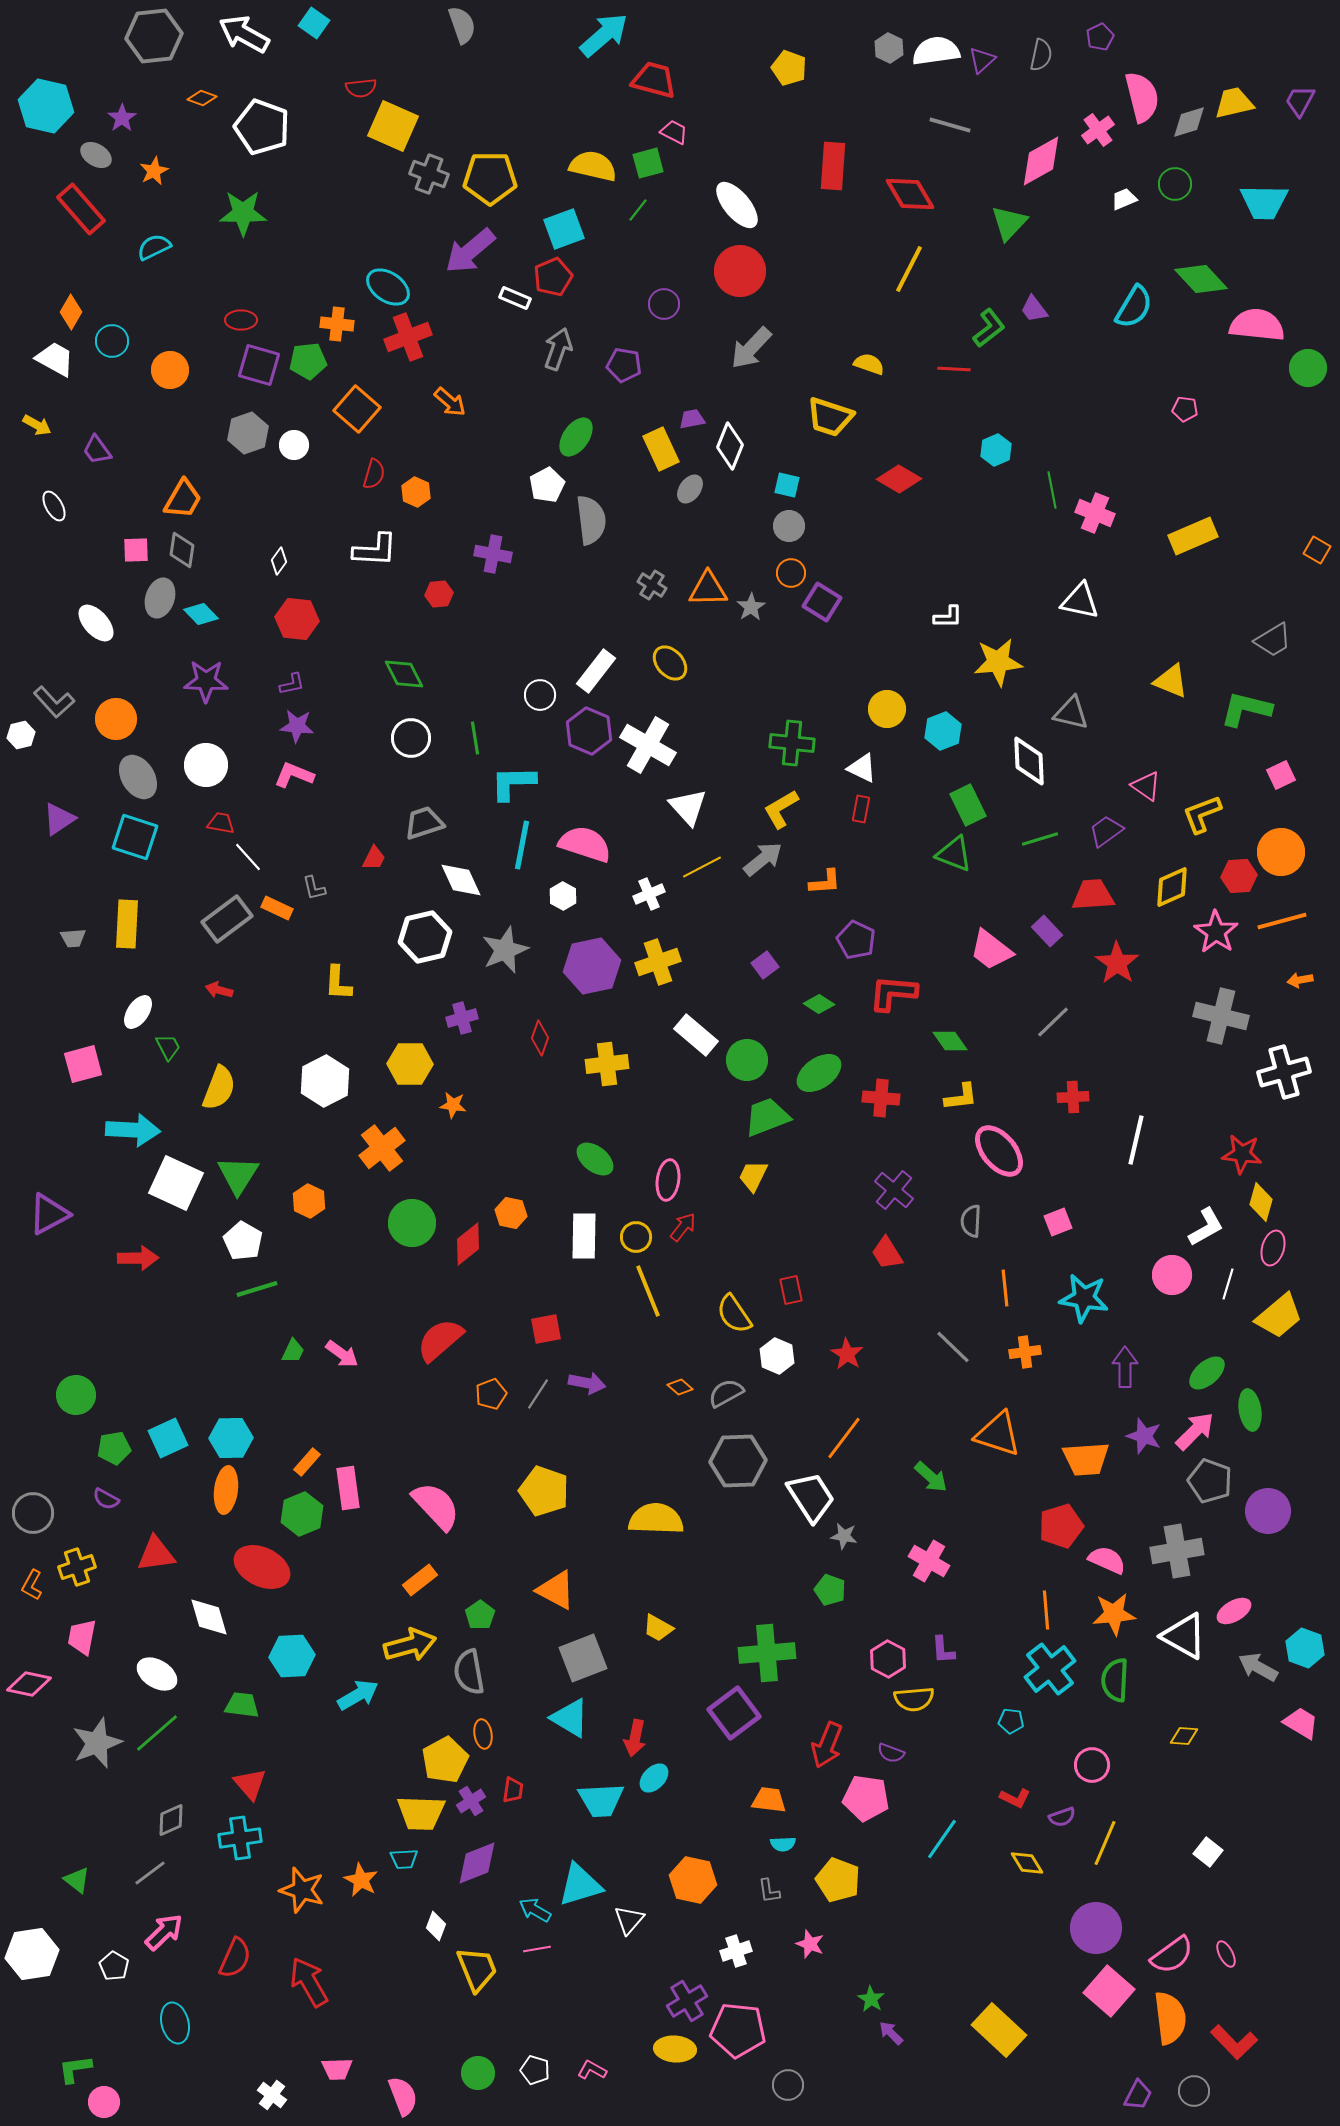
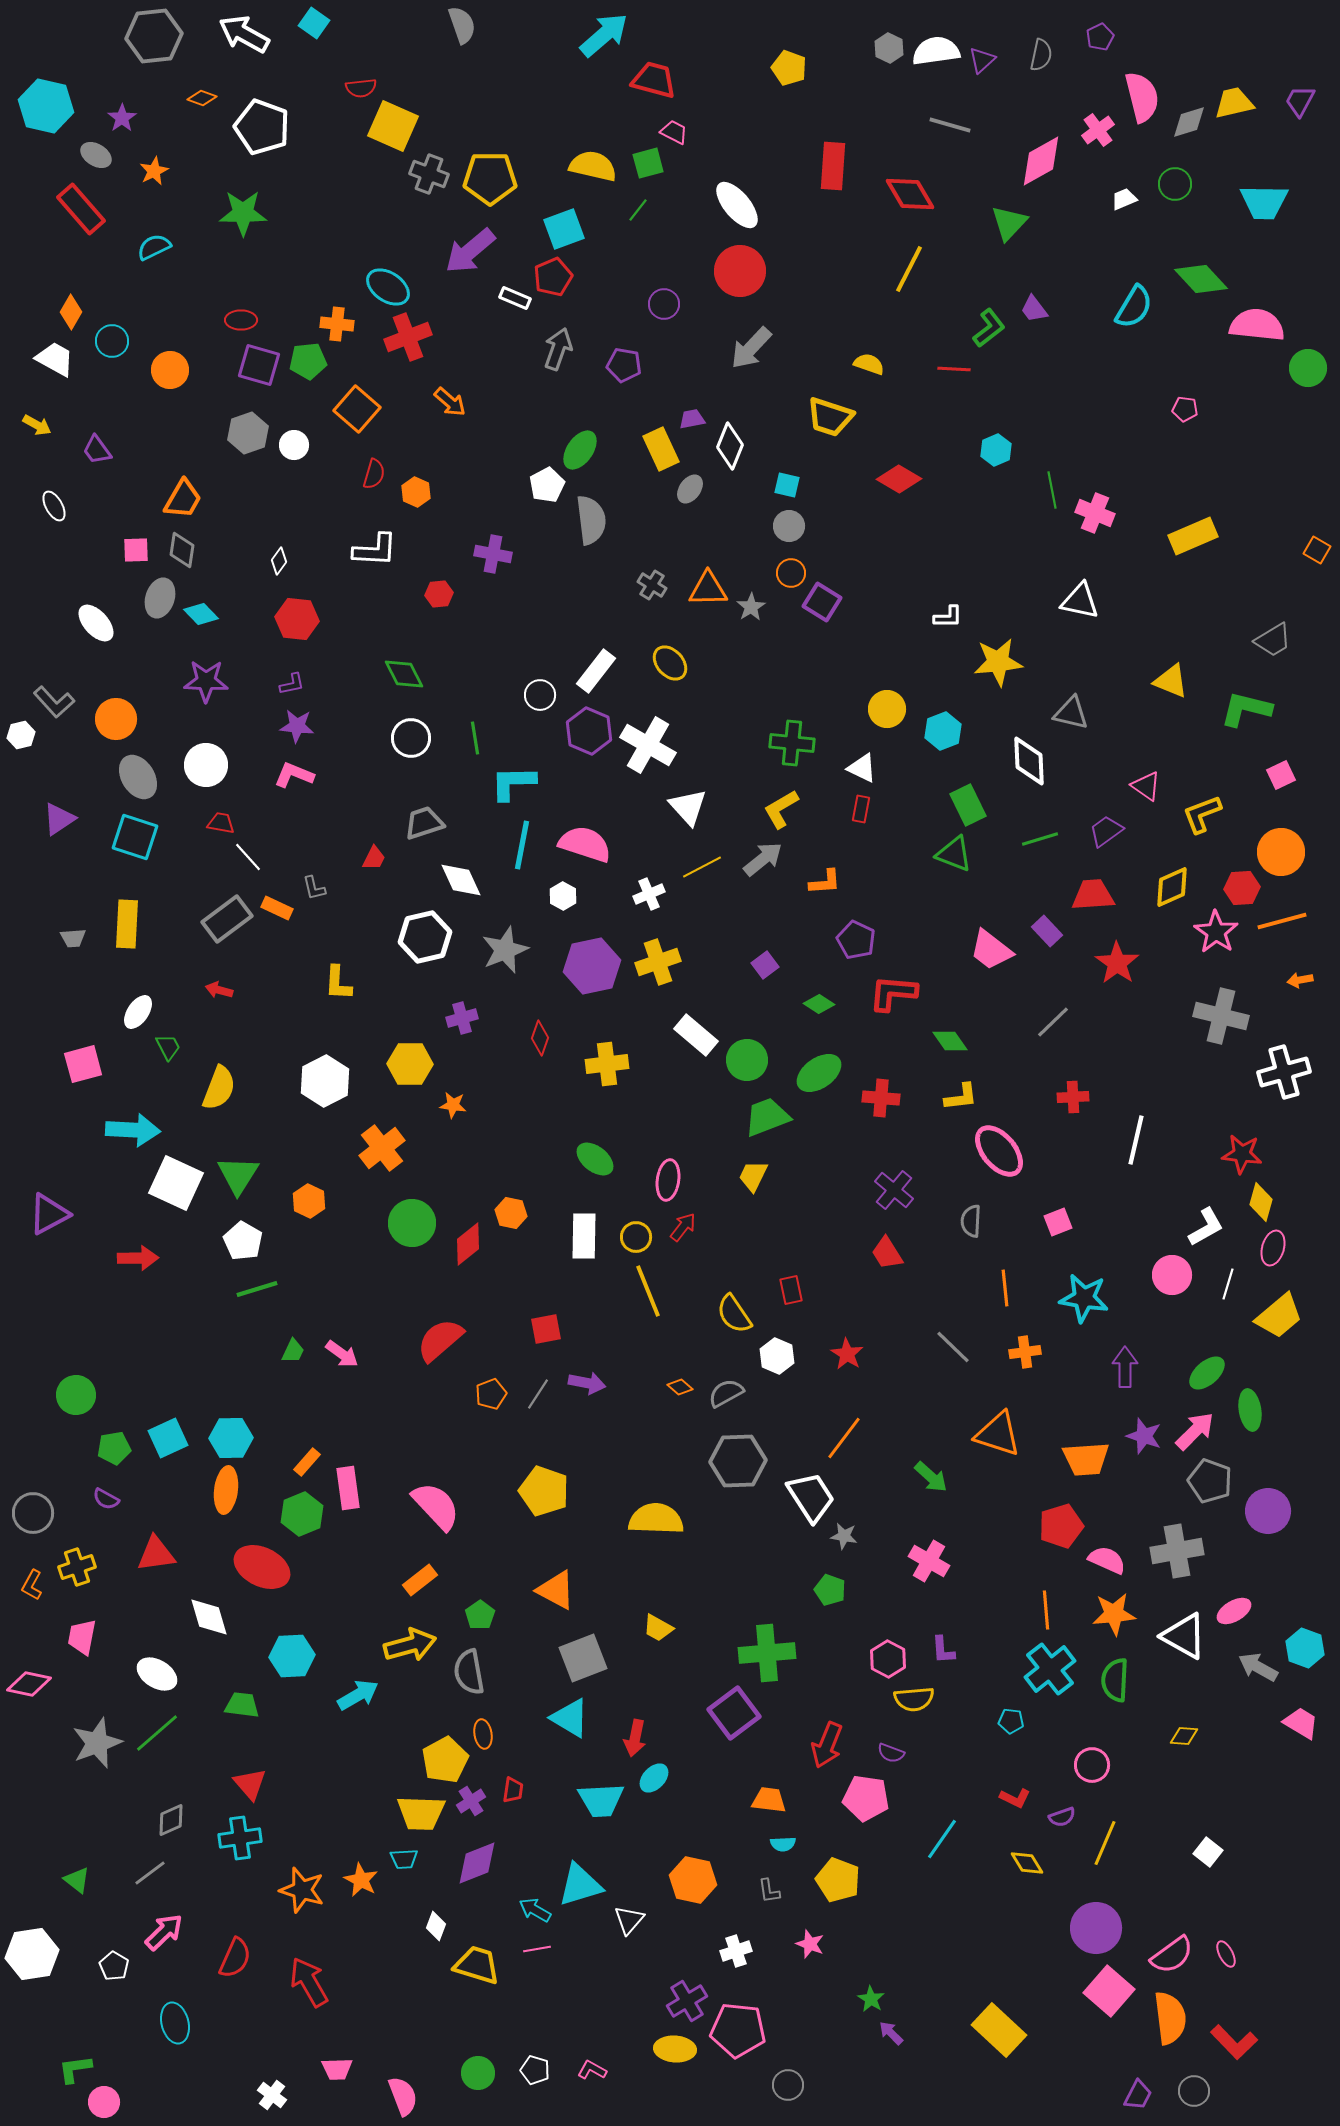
green ellipse at (576, 437): moved 4 px right, 13 px down
red hexagon at (1239, 876): moved 3 px right, 12 px down
yellow trapezoid at (477, 1969): moved 4 px up; rotated 51 degrees counterclockwise
